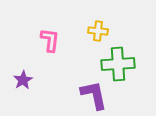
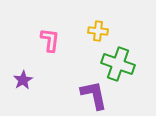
green cross: rotated 24 degrees clockwise
